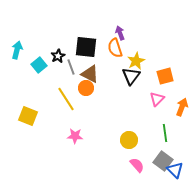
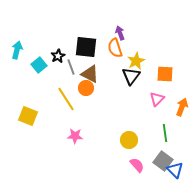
orange square: moved 2 px up; rotated 18 degrees clockwise
